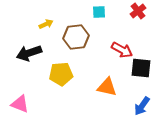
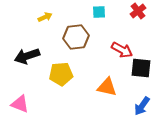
yellow arrow: moved 1 px left, 7 px up
black arrow: moved 2 px left, 3 px down
